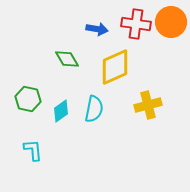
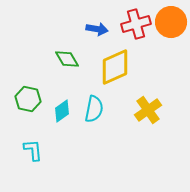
red cross: rotated 24 degrees counterclockwise
yellow cross: moved 5 px down; rotated 20 degrees counterclockwise
cyan diamond: moved 1 px right
